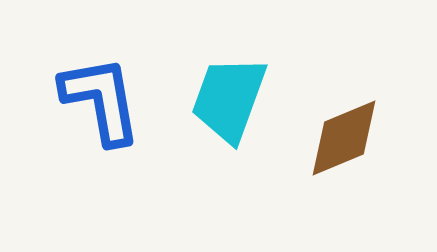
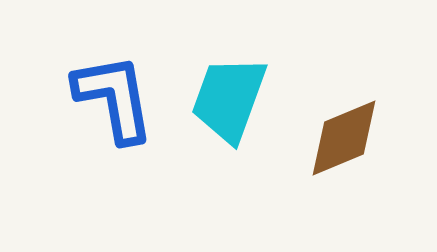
blue L-shape: moved 13 px right, 2 px up
